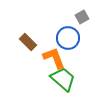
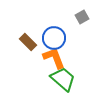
blue circle: moved 14 px left
